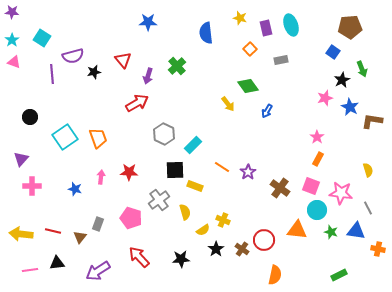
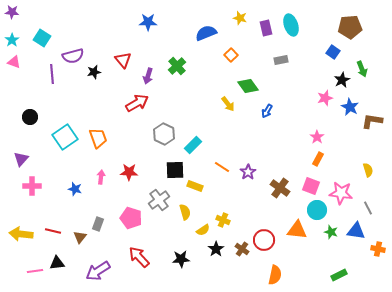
blue semicircle at (206, 33): rotated 75 degrees clockwise
orange square at (250, 49): moved 19 px left, 6 px down
pink line at (30, 270): moved 5 px right, 1 px down
